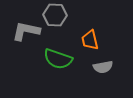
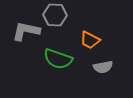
orange trapezoid: rotated 50 degrees counterclockwise
